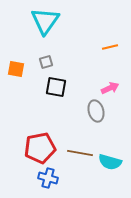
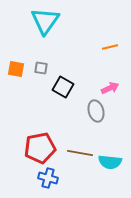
gray square: moved 5 px left, 6 px down; rotated 24 degrees clockwise
black square: moved 7 px right; rotated 20 degrees clockwise
cyan semicircle: rotated 10 degrees counterclockwise
